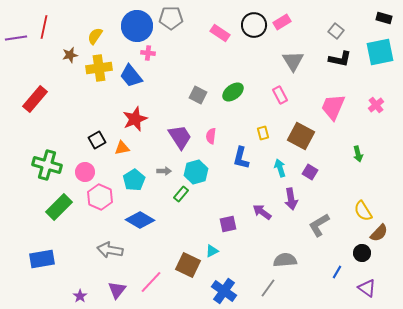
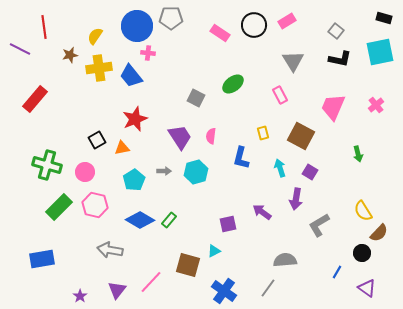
pink rectangle at (282, 22): moved 5 px right, 1 px up
red line at (44, 27): rotated 20 degrees counterclockwise
purple line at (16, 38): moved 4 px right, 11 px down; rotated 35 degrees clockwise
green ellipse at (233, 92): moved 8 px up
gray square at (198, 95): moved 2 px left, 3 px down
green rectangle at (181, 194): moved 12 px left, 26 px down
pink hexagon at (100, 197): moved 5 px left, 8 px down; rotated 10 degrees counterclockwise
purple arrow at (291, 199): moved 5 px right; rotated 20 degrees clockwise
cyan triangle at (212, 251): moved 2 px right
brown square at (188, 265): rotated 10 degrees counterclockwise
